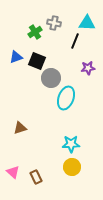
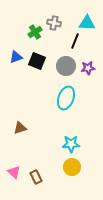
gray circle: moved 15 px right, 12 px up
pink triangle: moved 1 px right
